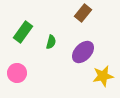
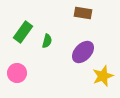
brown rectangle: rotated 60 degrees clockwise
green semicircle: moved 4 px left, 1 px up
yellow star: rotated 10 degrees counterclockwise
